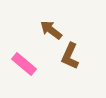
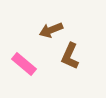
brown arrow: rotated 60 degrees counterclockwise
